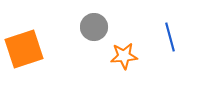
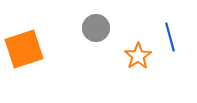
gray circle: moved 2 px right, 1 px down
orange star: moved 14 px right; rotated 28 degrees counterclockwise
